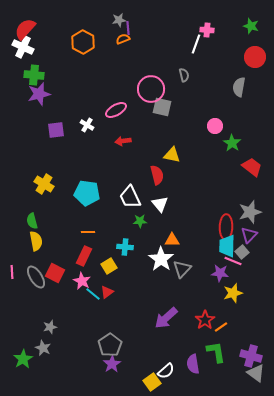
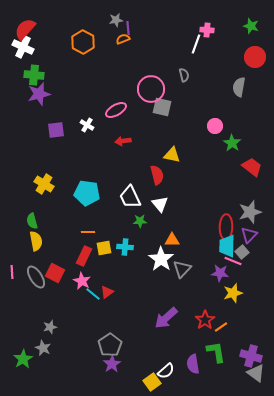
gray star at (119, 20): moved 3 px left
yellow square at (109, 266): moved 5 px left, 18 px up; rotated 21 degrees clockwise
